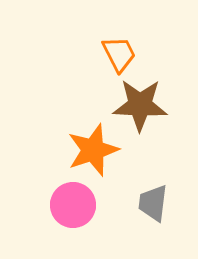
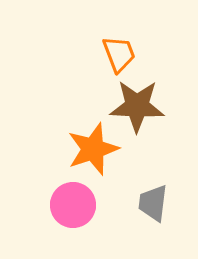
orange trapezoid: rotated 6 degrees clockwise
brown star: moved 3 px left, 1 px down
orange star: moved 1 px up
